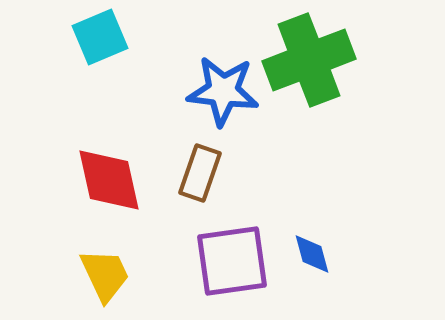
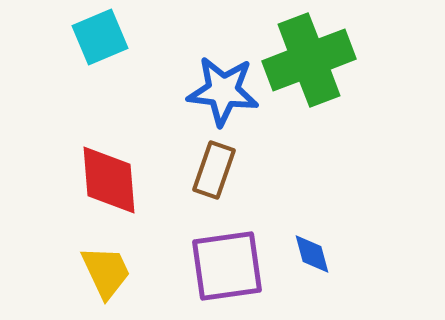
brown rectangle: moved 14 px right, 3 px up
red diamond: rotated 8 degrees clockwise
purple square: moved 5 px left, 5 px down
yellow trapezoid: moved 1 px right, 3 px up
